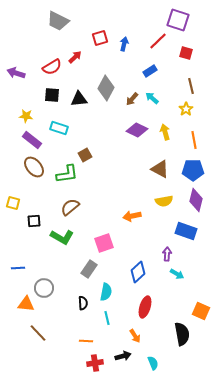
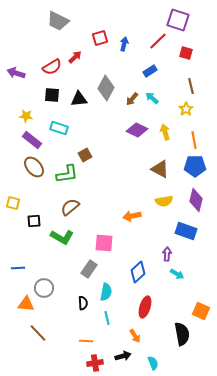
blue pentagon at (193, 170): moved 2 px right, 4 px up
pink square at (104, 243): rotated 24 degrees clockwise
